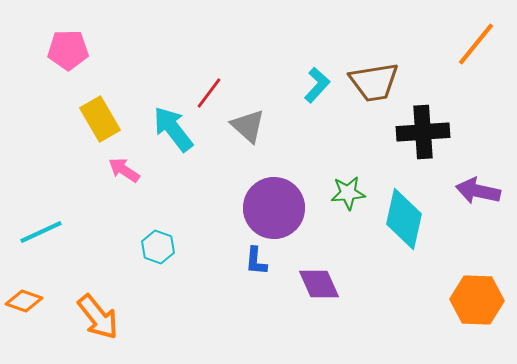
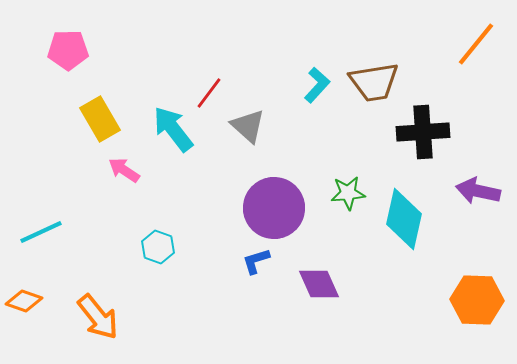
blue L-shape: rotated 68 degrees clockwise
